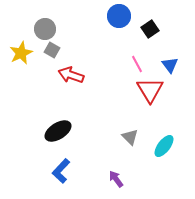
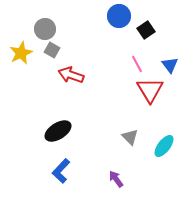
black square: moved 4 px left, 1 px down
